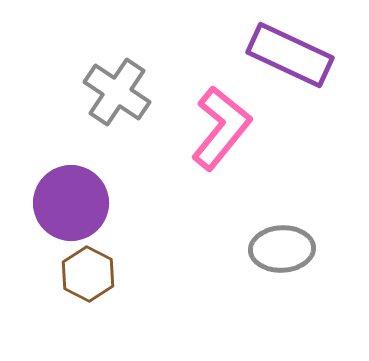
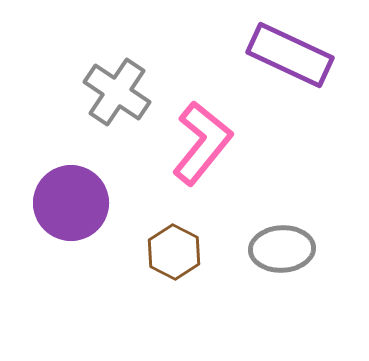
pink L-shape: moved 19 px left, 15 px down
brown hexagon: moved 86 px right, 22 px up
